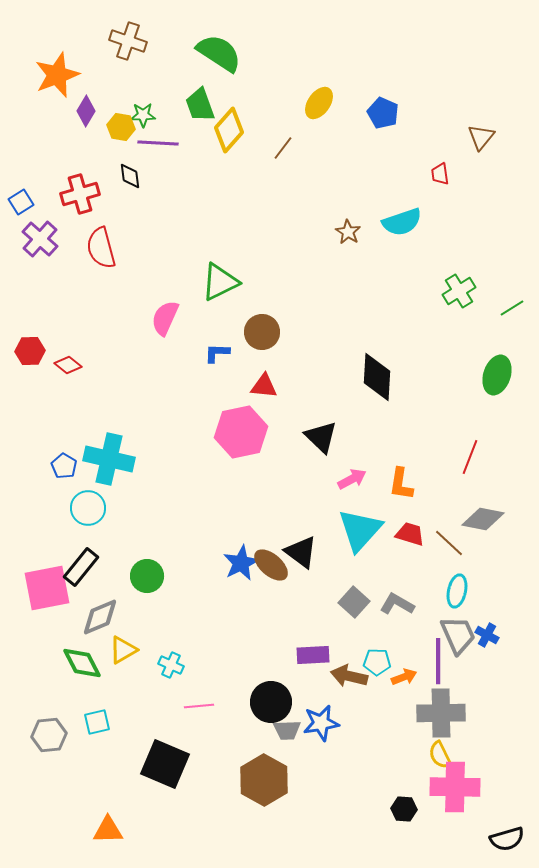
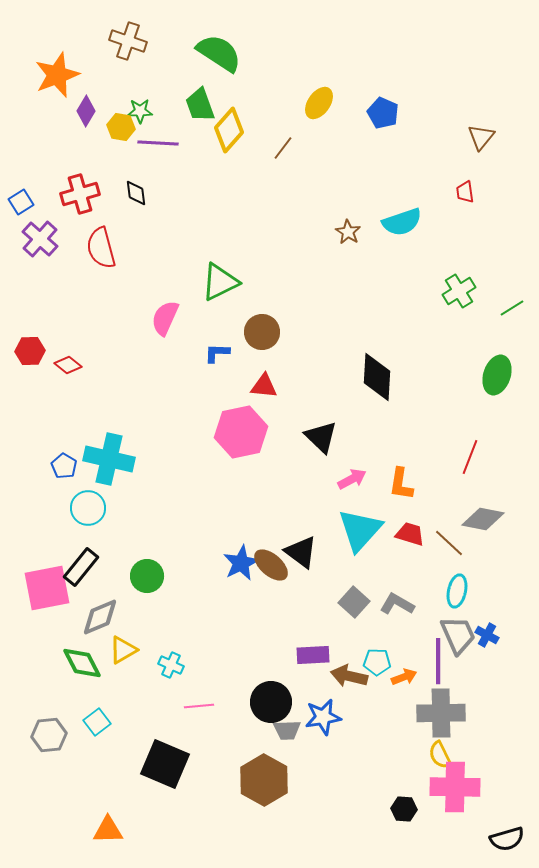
green star at (143, 115): moved 3 px left, 4 px up
red trapezoid at (440, 174): moved 25 px right, 18 px down
black diamond at (130, 176): moved 6 px right, 17 px down
cyan square at (97, 722): rotated 24 degrees counterclockwise
blue star at (321, 723): moved 2 px right, 6 px up
